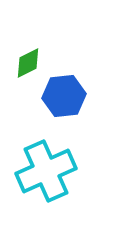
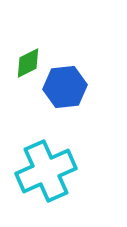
blue hexagon: moved 1 px right, 9 px up
